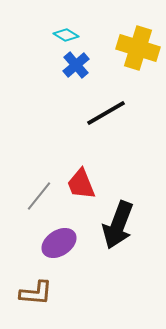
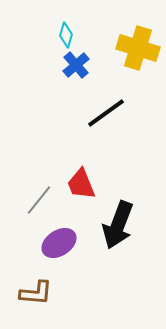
cyan diamond: rotated 75 degrees clockwise
black line: rotated 6 degrees counterclockwise
gray line: moved 4 px down
